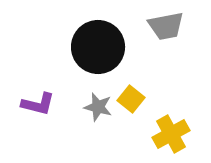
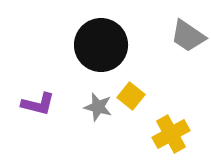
gray trapezoid: moved 22 px right, 10 px down; rotated 45 degrees clockwise
black circle: moved 3 px right, 2 px up
yellow square: moved 3 px up
